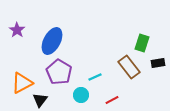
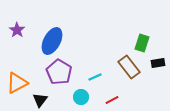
orange triangle: moved 5 px left
cyan circle: moved 2 px down
